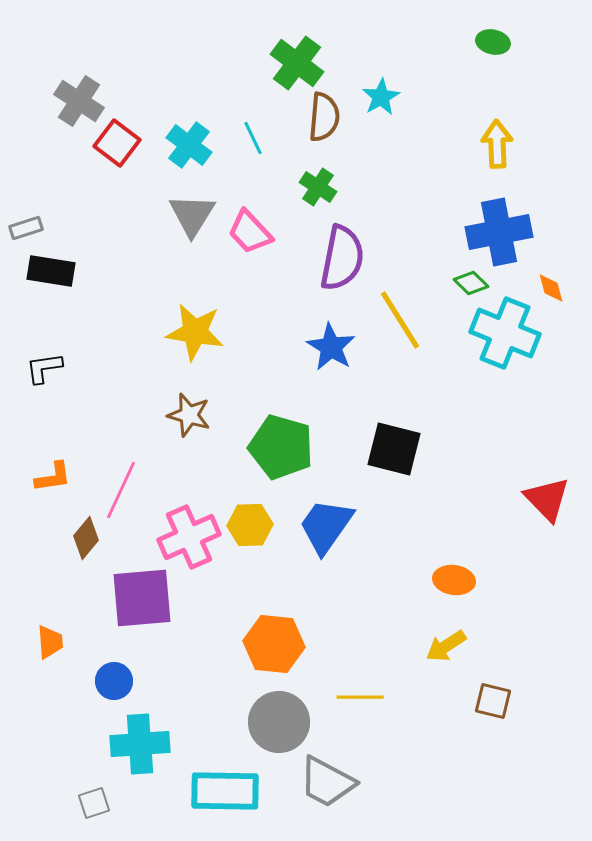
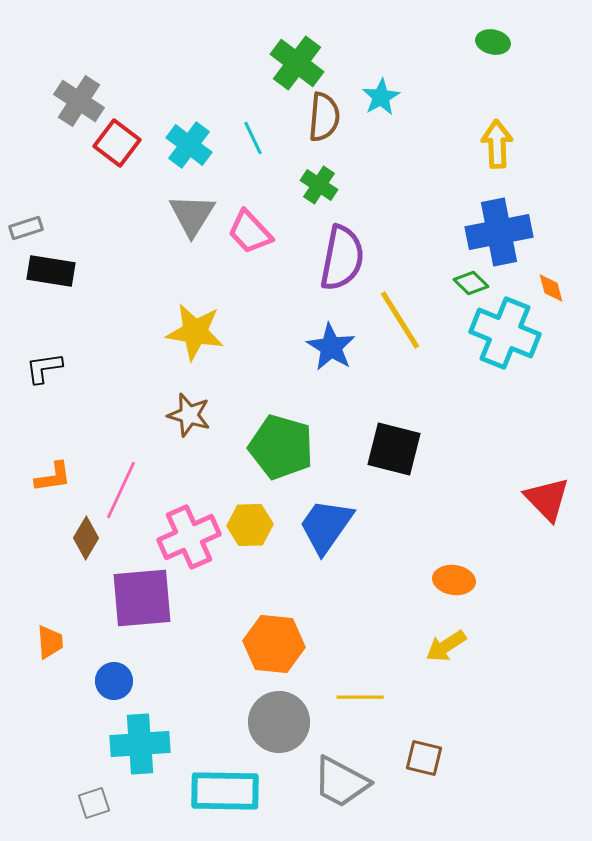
green cross at (318, 187): moved 1 px right, 2 px up
brown diamond at (86, 538): rotated 9 degrees counterclockwise
brown square at (493, 701): moved 69 px left, 57 px down
gray trapezoid at (327, 782): moved 14 px right
